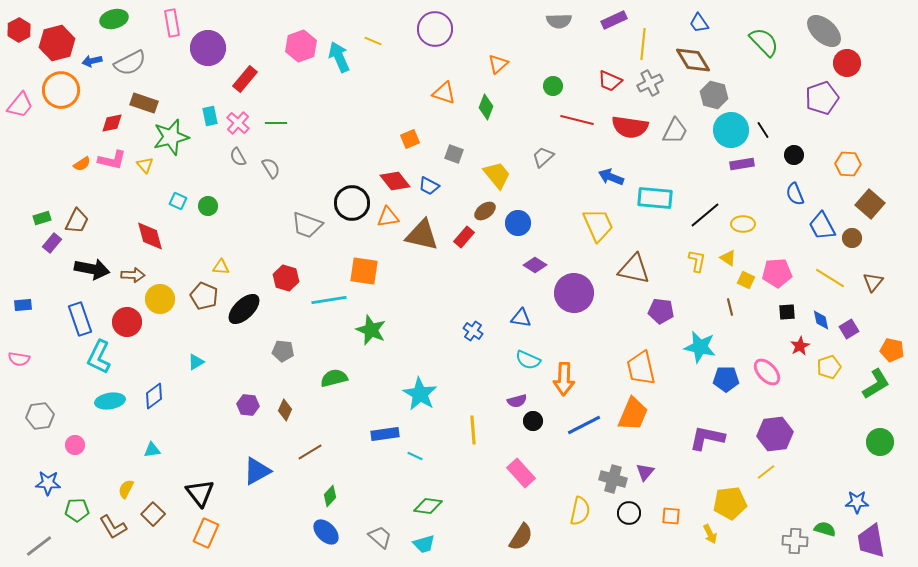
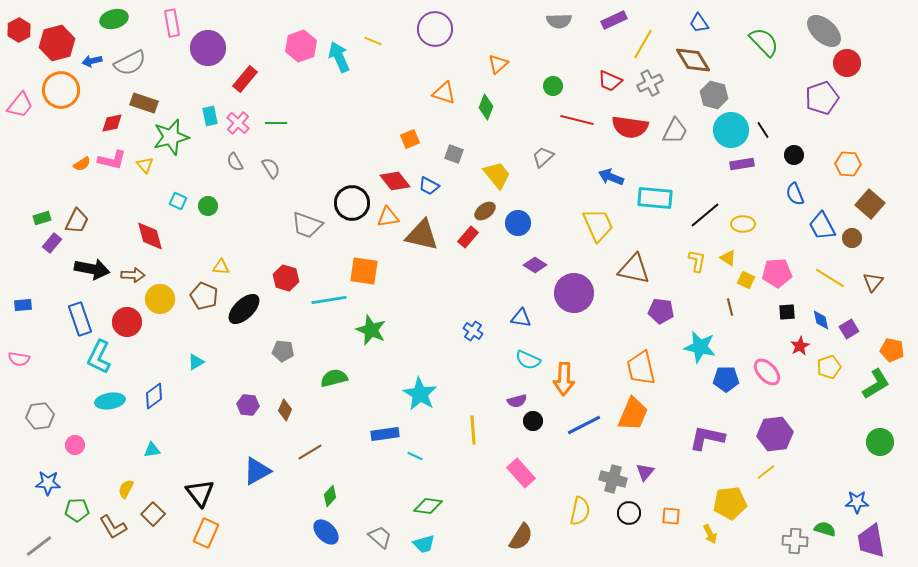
yellow line at (643, 44): rotated 24 degrees clockwise
gray semicircle at (238, 157): moved 3 px left, 5 px down
red rectangle at (464, 237): moved 4 px right
